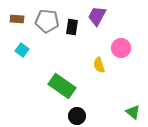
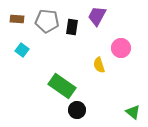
black circle: moved 6 px up
